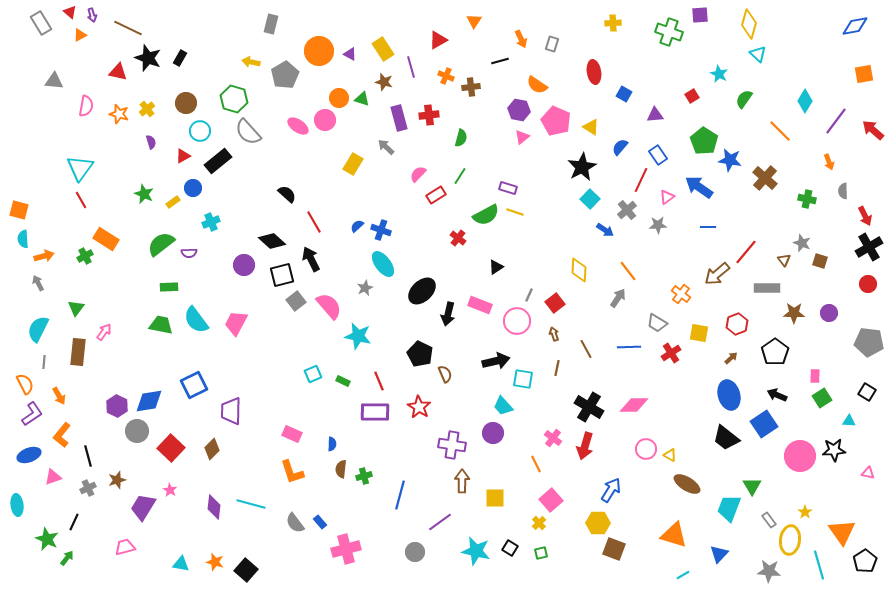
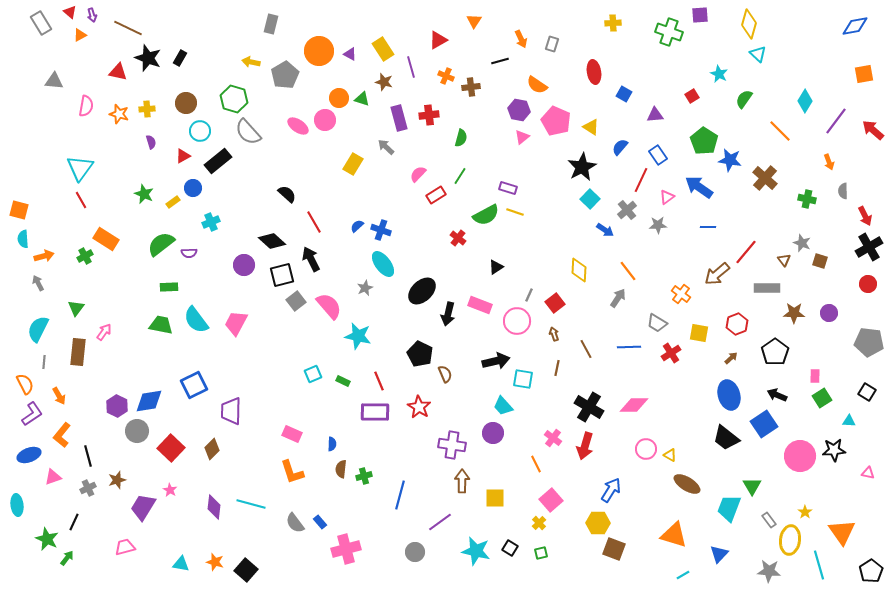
yellow cross at (147, 109): rotated 35 degrees clockwise
black pentagon at (865, 561): moved 6 px right, 10 px down
